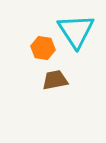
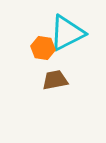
cyan triangle: moved 9 px left, 2 px down; rotated 36 degrees clockwise
